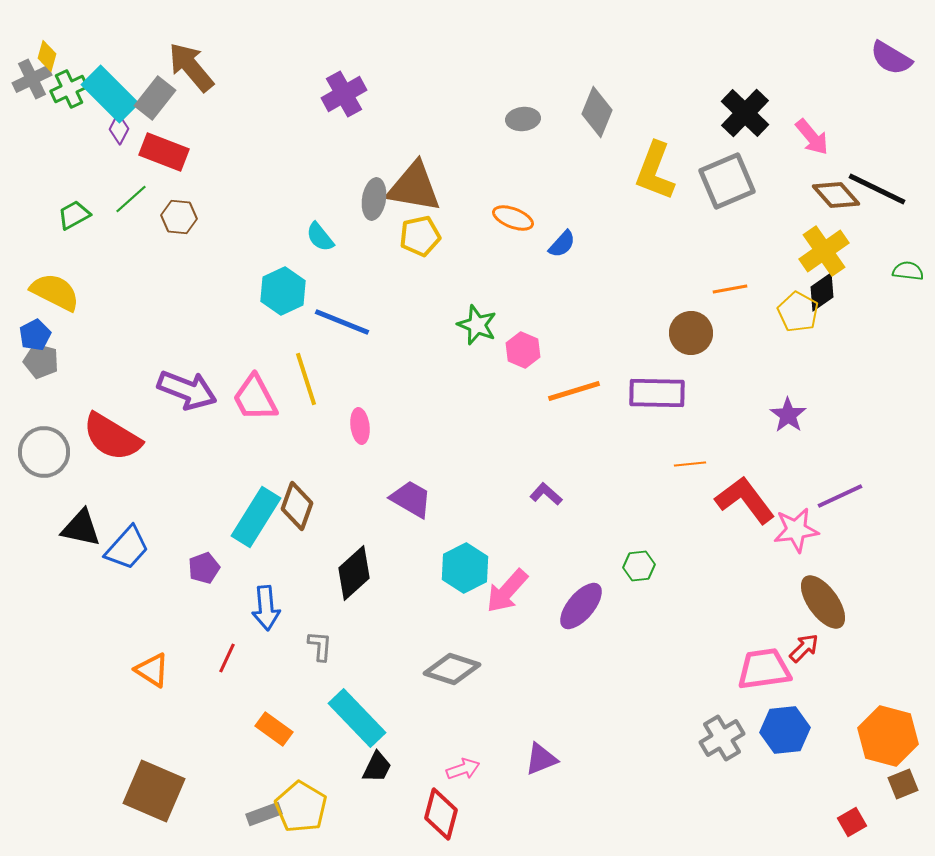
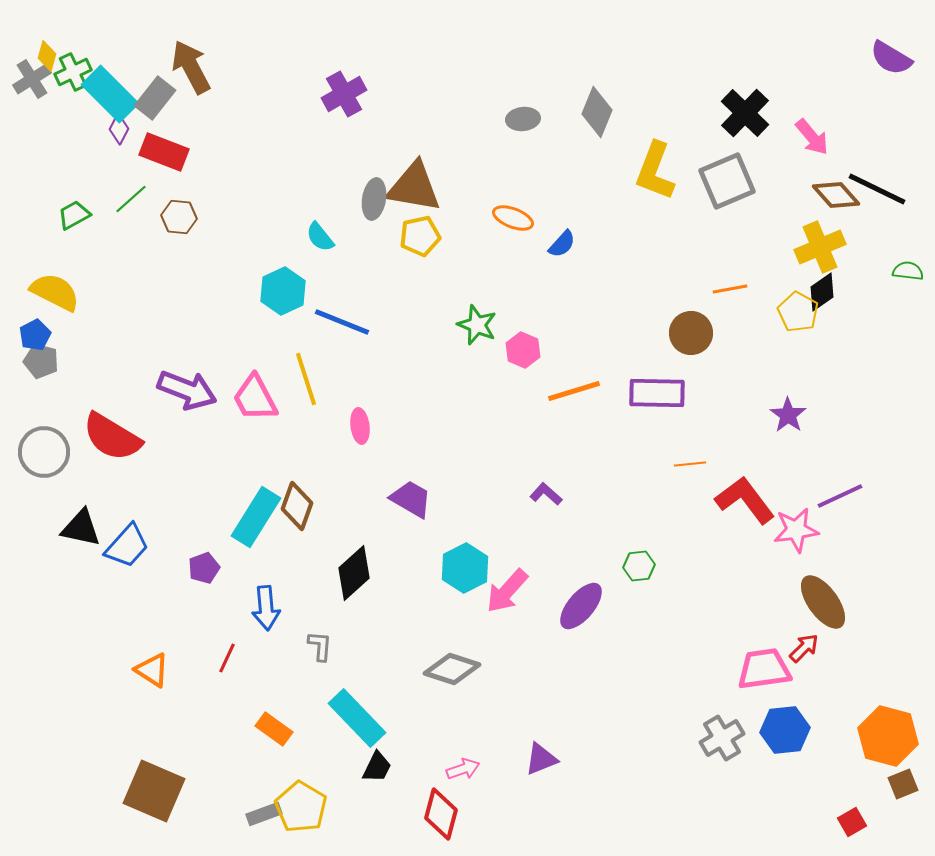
brown arrow at (191, 67): rotated 12 degrees clockwise
gray cross at (32, 79): rotated 6 degrees counterclockwise
green cross at (69, 89): moved 4 px right, 17 px up
yellow cross at (824, 251): moved 4 px left, 4 px up; rotated 12 degrees clockwise
blue trapezoid at (127, 548): moved 2 px up
